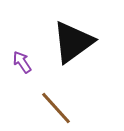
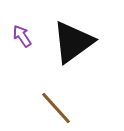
purple arrow: moved 26 px up
